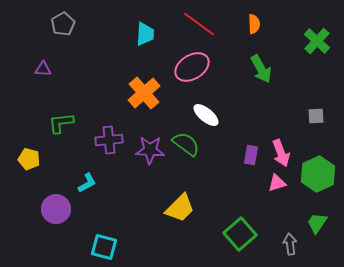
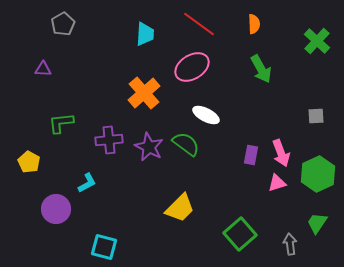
white ellipse: rotated 12 degrees counterclockwise
purple star: moved 1 px left, 3 px up; rotated 24 degrees clockwise
yellow pentagon: moved 3 px down; rotated 15 degrees clockwise
